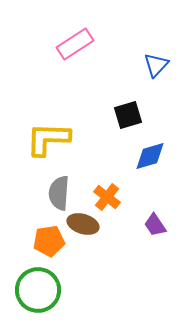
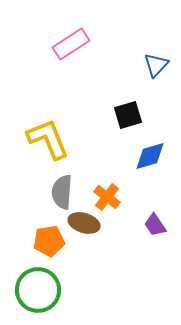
pink rectangle: moved 4 px left
yellow L-shape: rotated 66 degrees clockwise
gray semicircle: moved 3 px right, 1 px up
brown ellipse: moved 1 px right, 1 px up
